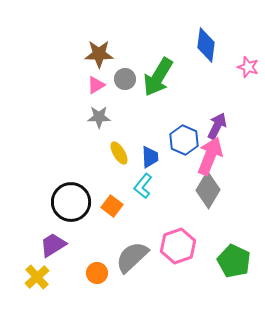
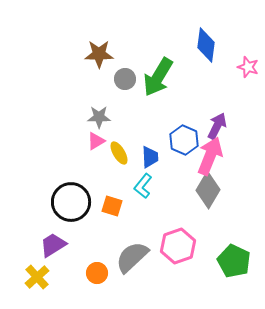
pink triangle: moved 56 px down
orange square: rotated 20 degrees counterclockwise
